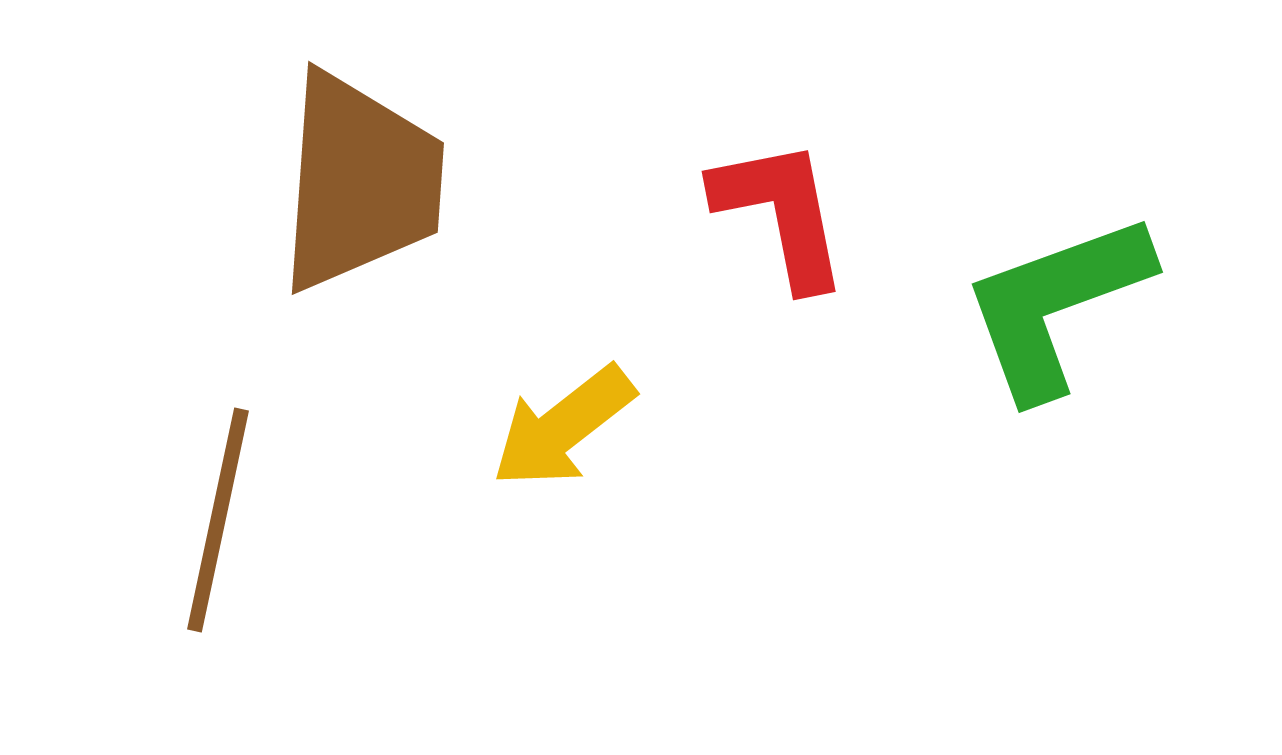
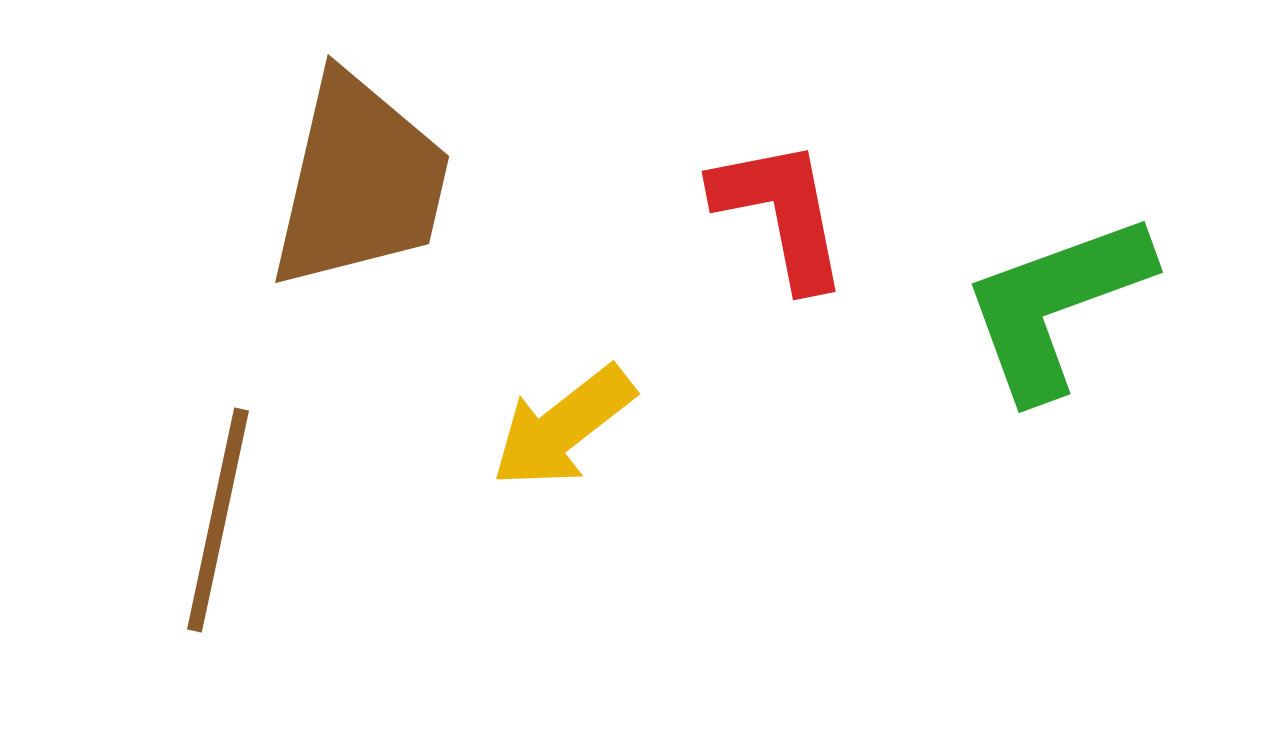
brown trapezoid: rotated 9 degrees clockwise
